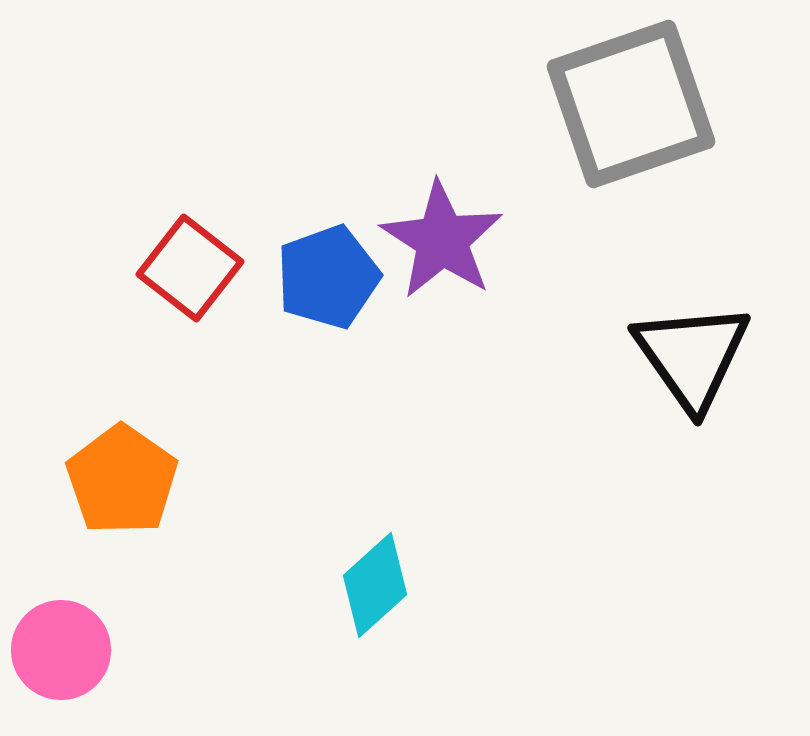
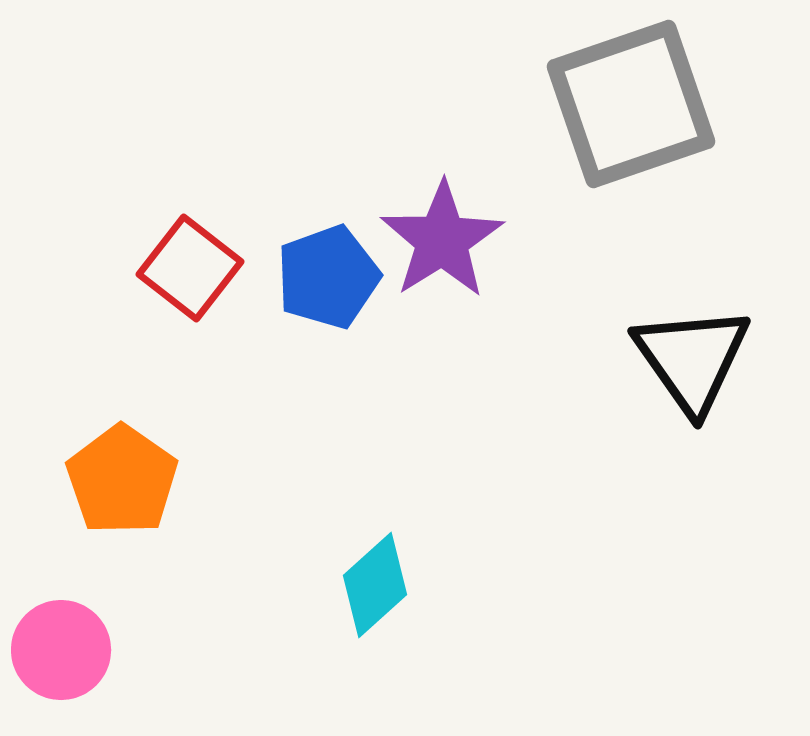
purple star: rotated 7 degrees clockwise
black triangle: moved 3 px down
